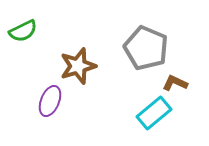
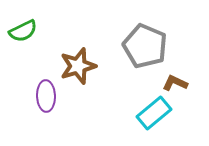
gray pentagon: moved 1 px left, 2 px up
purple ellipse: moved 4 px left, 5 px up; rotated 24 degrees counterclockwise
